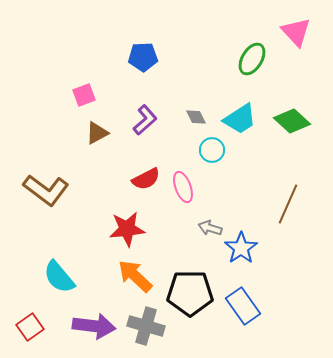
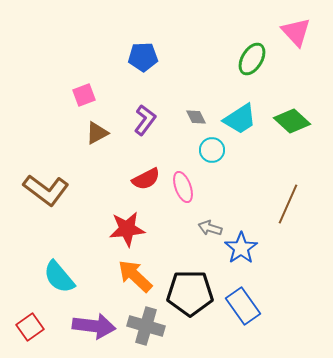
purple L-shape: rotated 12 degrees counterclockwise
